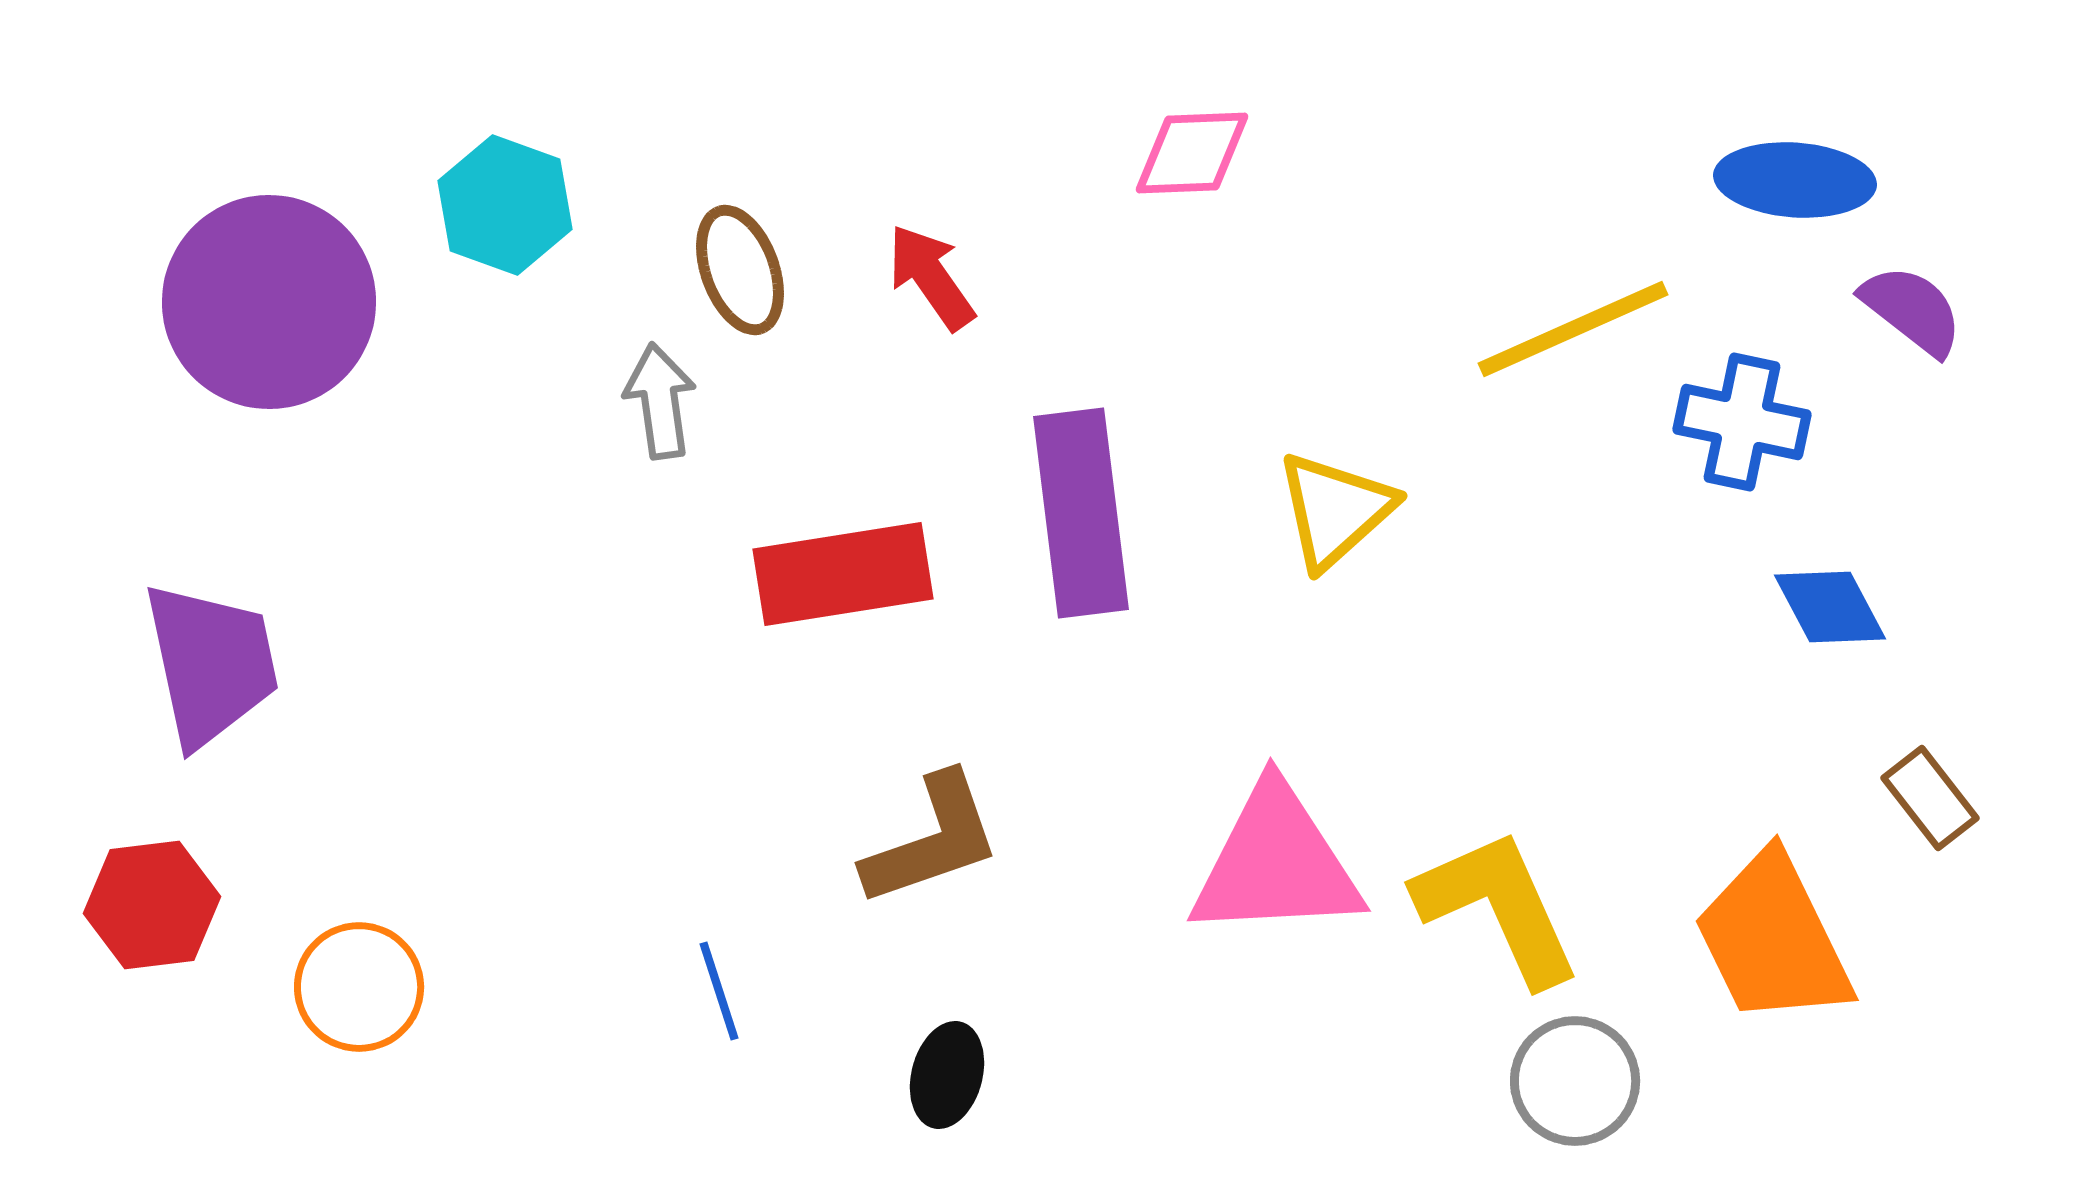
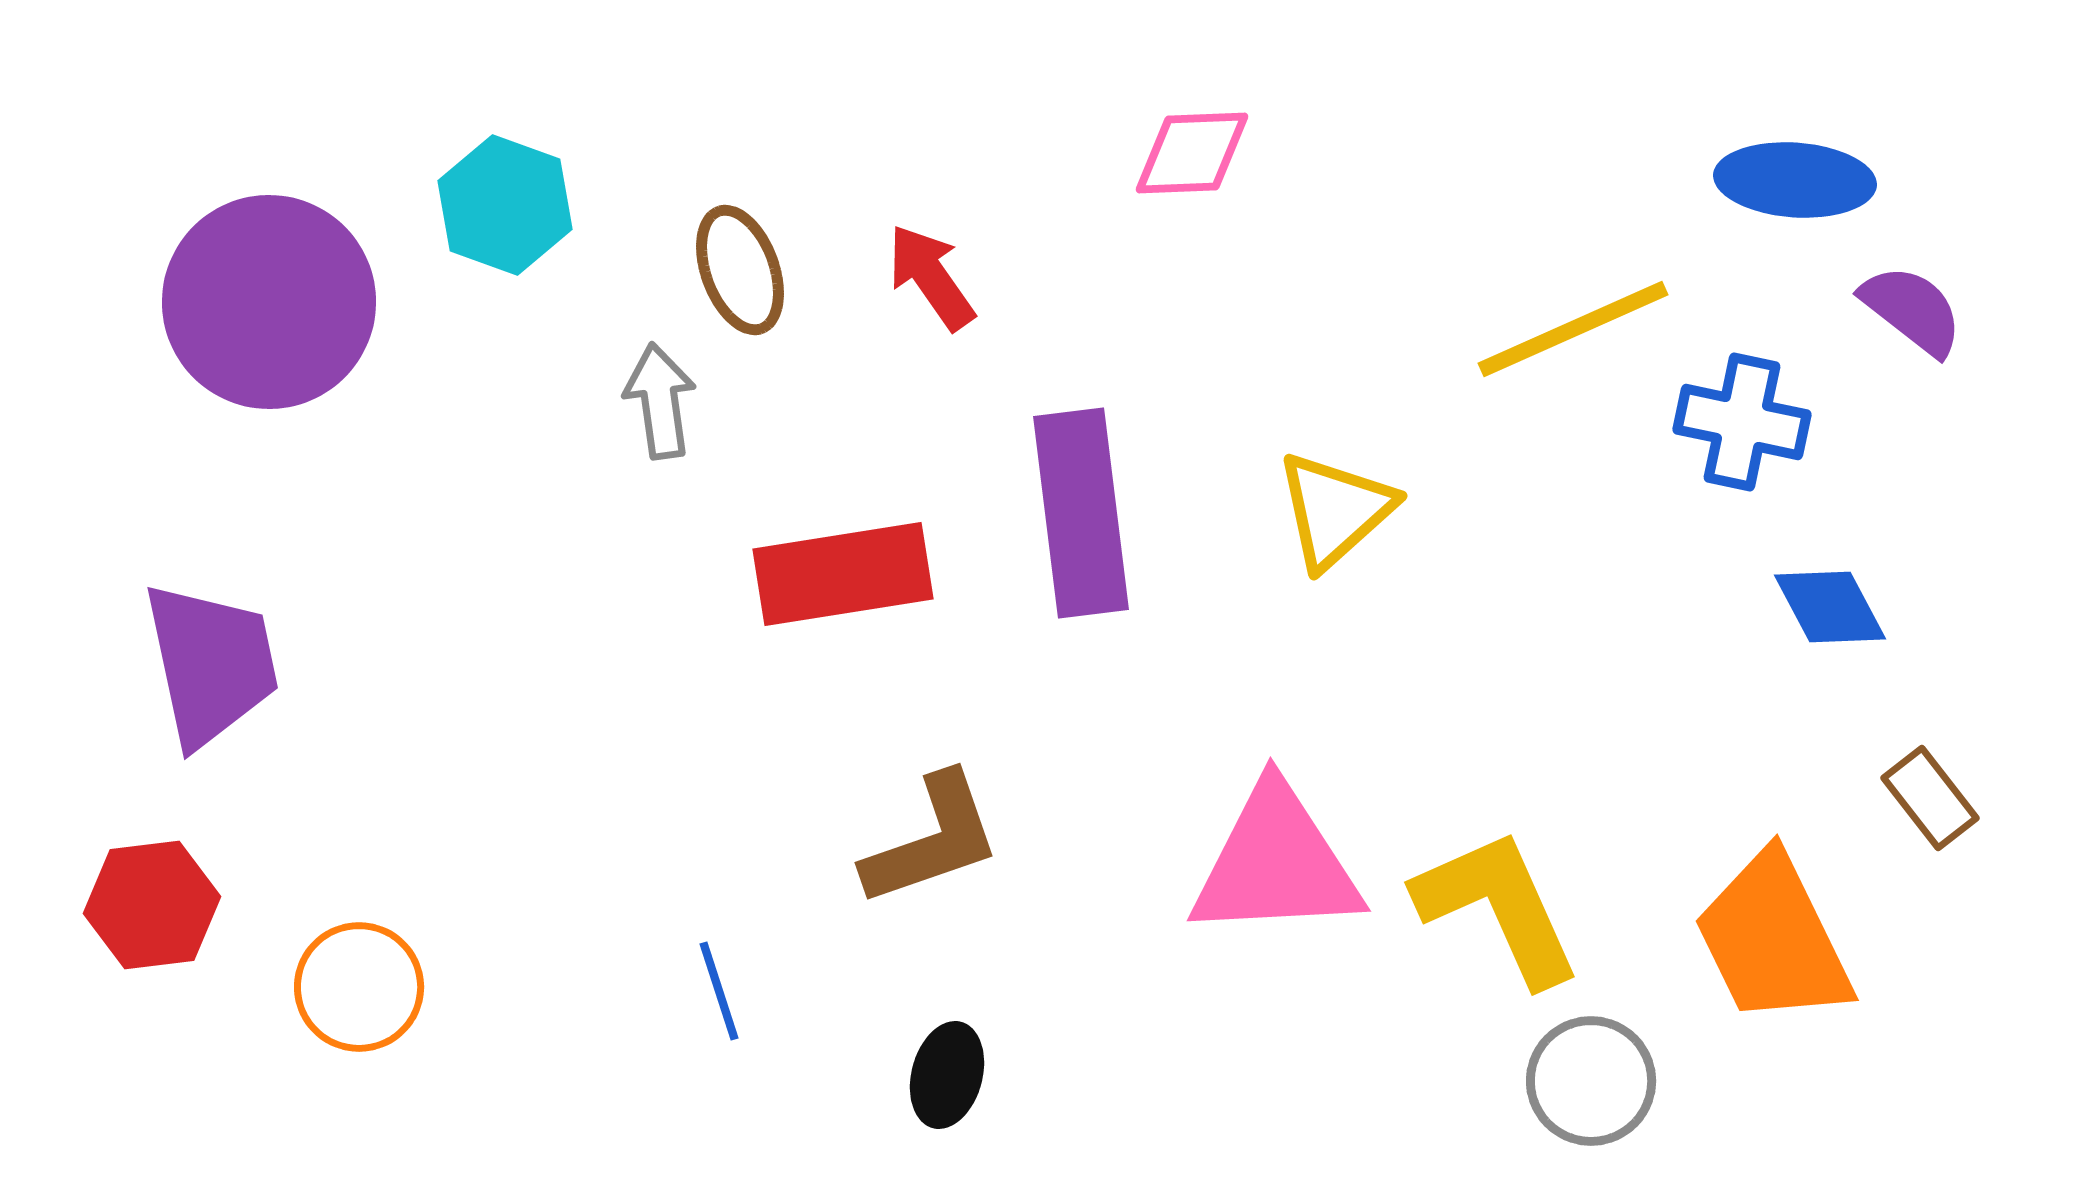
gray circle: moved 16 px right
